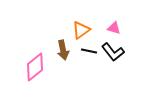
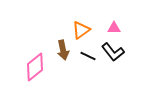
pink triangle: rotated 16 degrees counterclockwise
black line: moved 1 px left, 5 px down; rotated 14 degrees clockwise
